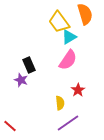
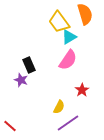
red star: moved 4 px right
yellow semicircle: moved 1 px left, 4 px down; rotated 32 degrees clockwise
